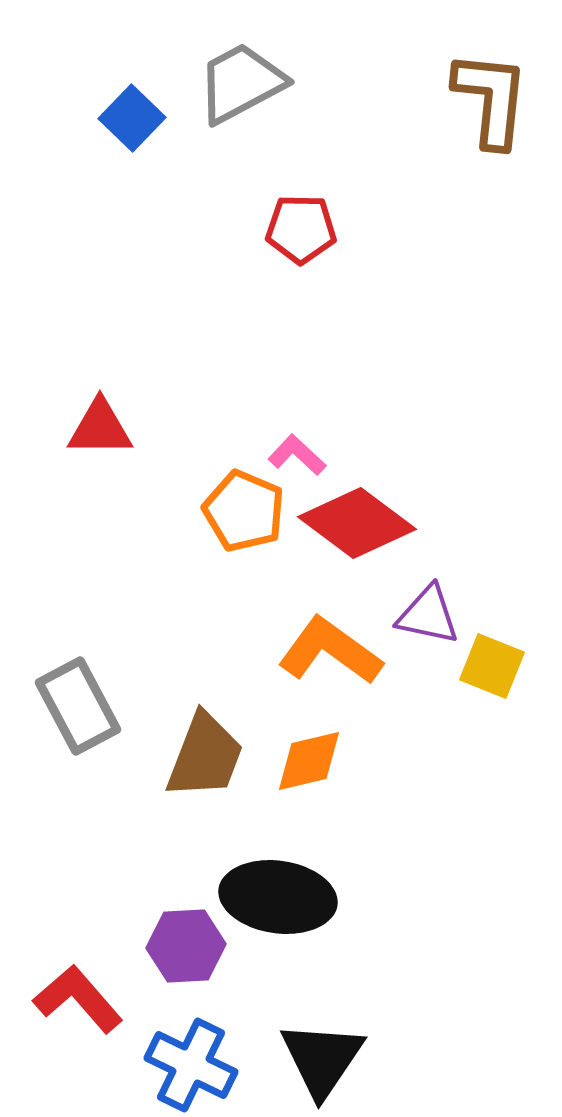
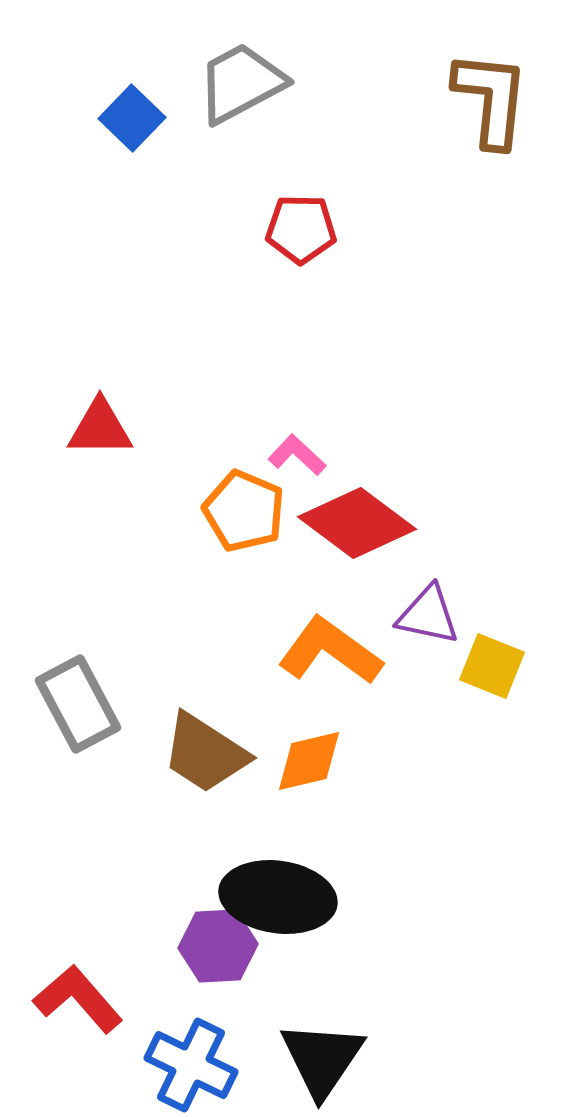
gray rectangle: moved 2 px up
brown trapezoid: moved 3 px up; rotated 102 degrees clockwise
purple hexagon: moved 32 px right
